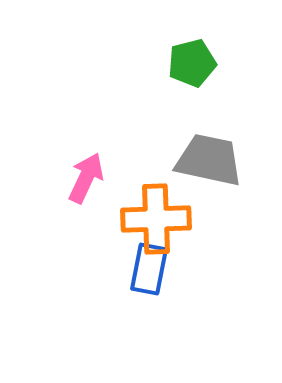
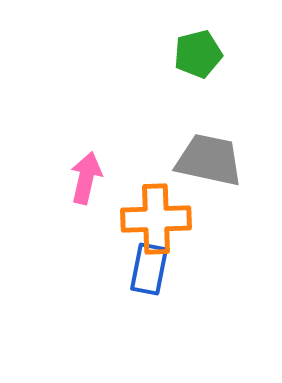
green pentagon: moved 6 px right, 9 px up
pink arrow: rotated 12 degrees counterclockwise
